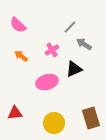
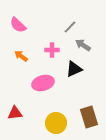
gray arrow: moved 1 px left, 1 px down
pink cross: rotated 32 degrees clockwise
pink ellipse: moved 4 px left, 1 px down
brown rectangle: moved 2 px left, 1 px up
yellow circle: moved 2 px right
